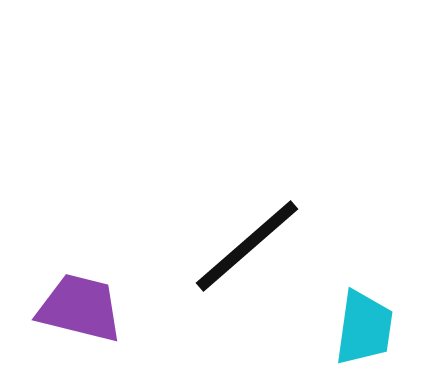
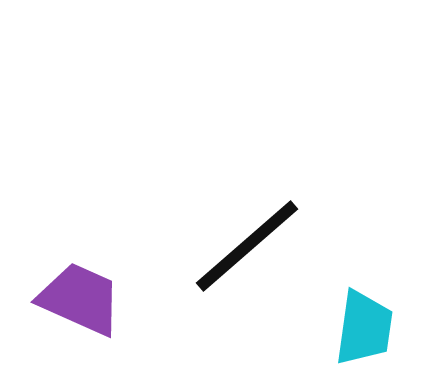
purple trapezoid: moved 9 px up; rotated 10 degrees clockwise
